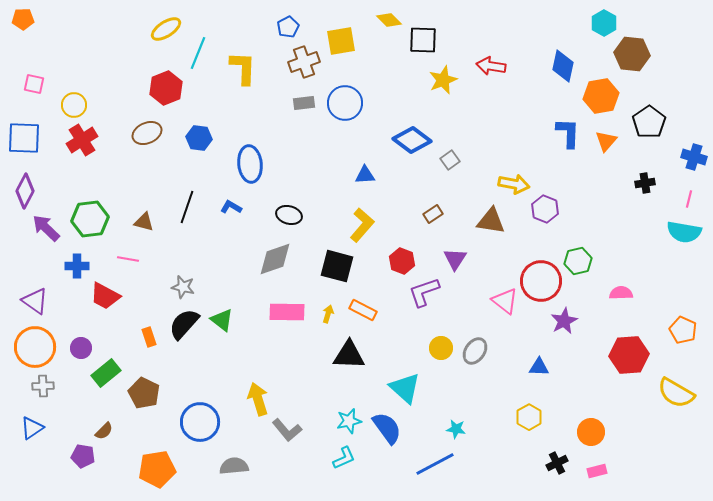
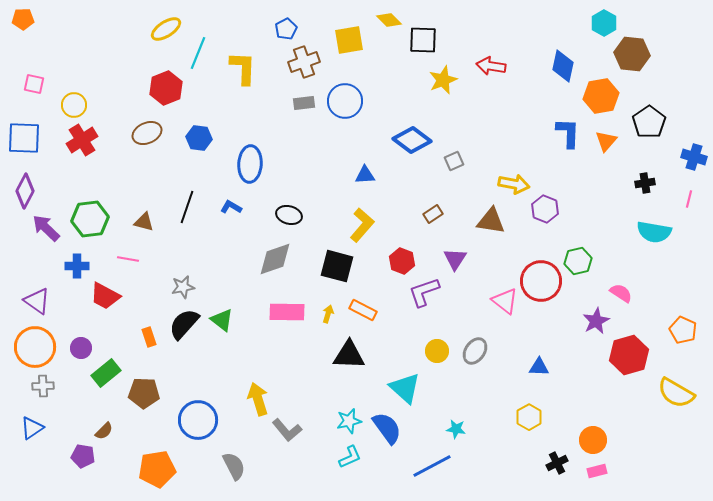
blue pentagon at (288, 27): moved 2 px left, 2 px down
yellow square at (341, 41): moved 8 px right, 1 px up
blue circle at (345, 103): moved 2 px up
gray square at (450, 160): moved 4 px right, 1 px down; rotated 12 degrees clockwise
blue ellipse at (250, 164): rotated 9 degrees clockwise
cyan semicircle at (684, 232): moved 30 px left
gray star at (183, 287): rotated 25 degrees counterclockwise
pink semicircle at (621, 293): rotated 35 degrees clockwise
purple triangle at (35, 301): moved 2 px right
purple star at (564, 321): moved 32 px right
yellow circle at (441, 348): moved 4 px left, 3 px down
red hexagon at (629, 355): rotated 12 degrees counterclockwise
brown pentagon at (144, 393): rotated 24 degrees counterclockwise
blue circle at (200, 422): moved 2 px left, 2 px up
orange circle at (591, 432): moved 2 px right, 8 px down
cyan L-shape at (344, 458): moved 6 px right, 1 px up
blue line at (435, 464): moved 3 px left, 2 px down
gray semicircle at (234, 466): rotated 68 degrees clockwise
